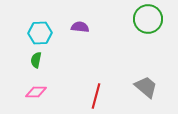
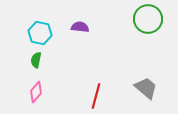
cyan hexagon: rotated 15 degrees clockwise
gray trapezoid: moved 1 px down
pink diamond: rotated 50 degrees counterclockwise
